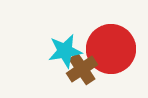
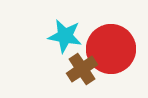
cyan star: moved 15 px up; rotated 20 degrees clockwise
